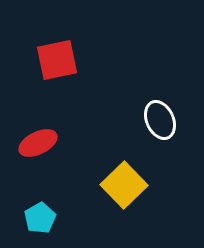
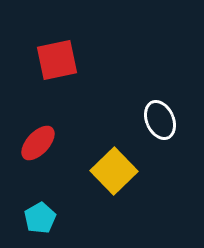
red ellipse: rotated 21 degrees counterclockwise
yellow square: moved 10 px left, 14 px up
